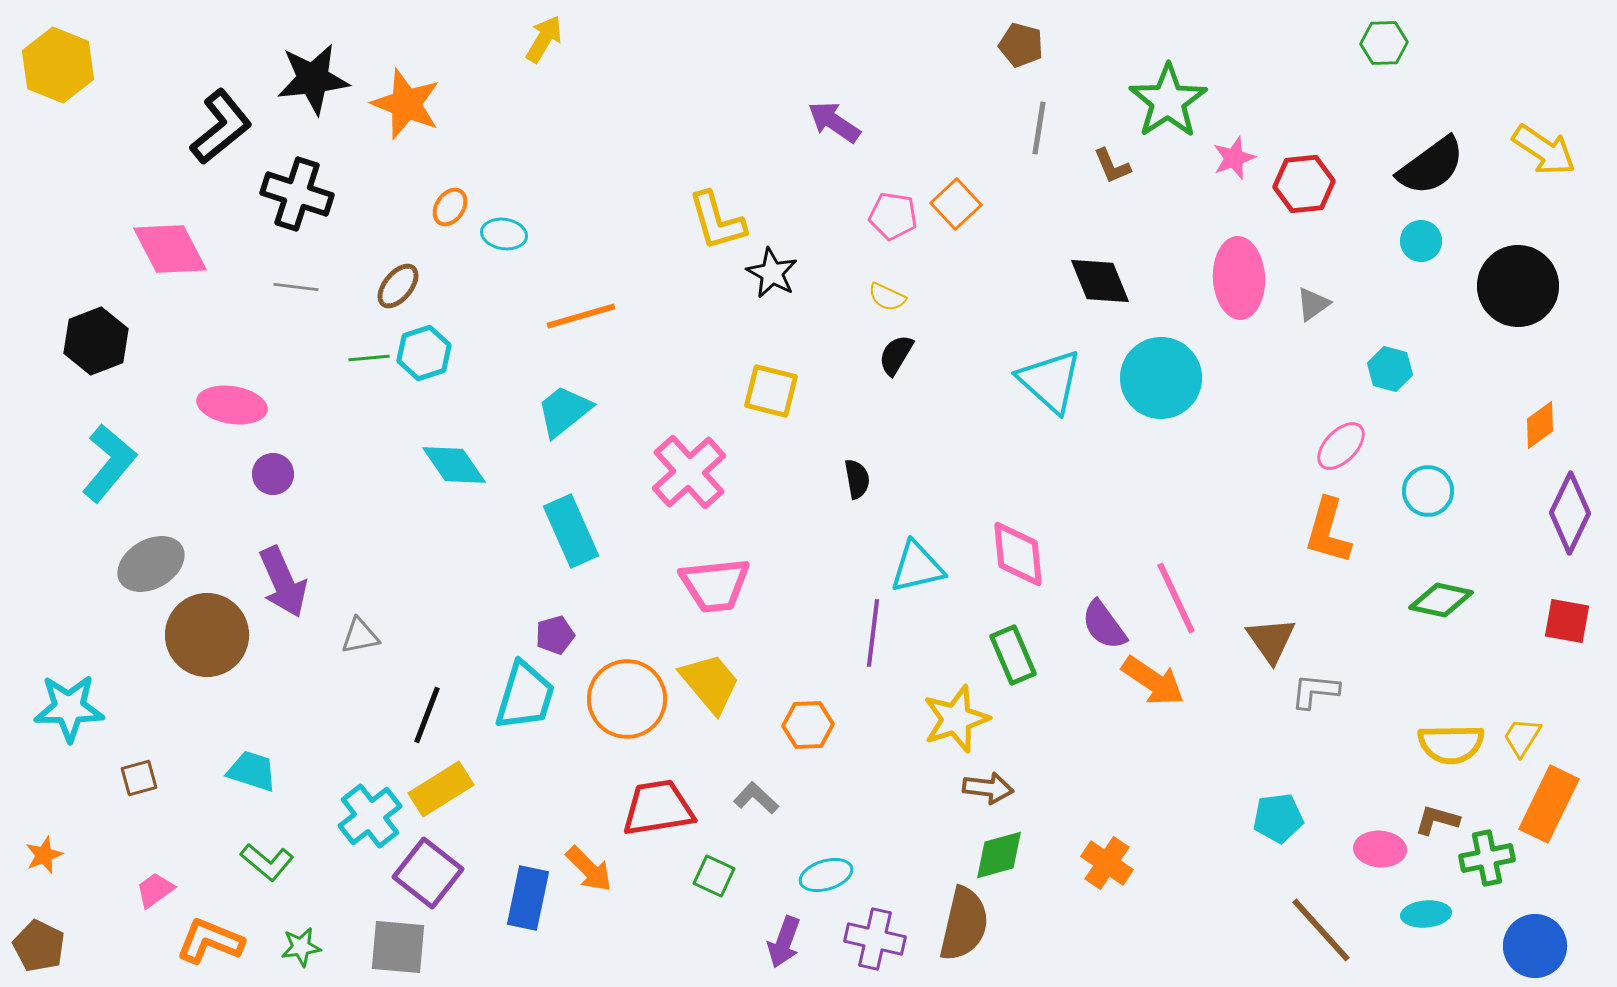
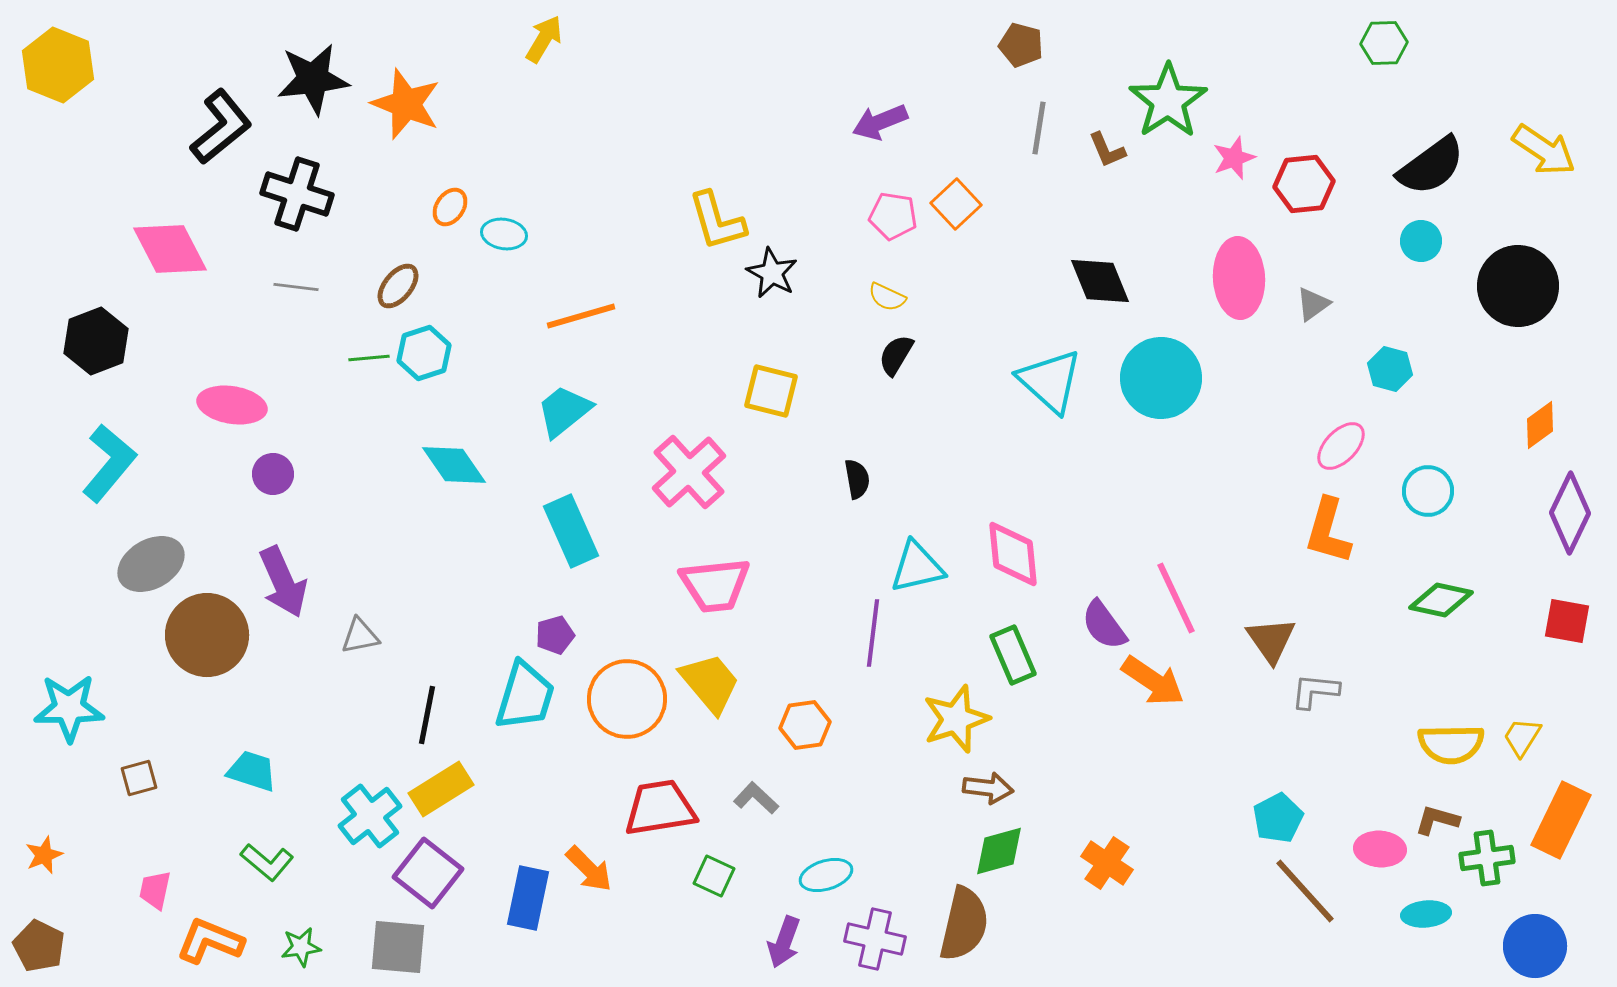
purple arrow at (834, 122): moved 46 px right; rotated 56 degrees counterclockwise
brown L-shape at (1112, 166): moved 5 px left, 16 px up
pink diamond at (1018, 554): moved 5 px left
black line at (427, 715): rotated 10 degrees counterclockwise
orange hexagon at (808, 725): moved 3 px left; rotated 6 degrees counterclockwise
orange rectangle at (1549, 804): moved 12 px right, 16 px down
red trapezoid at (658, 808): moved 2 px right
cyan pentagon at (1278, 818): rotated 21 degrees counterclockwise
green diamond at (999, 855): moved 4 px up
green cross at (1487, 858): rotated 4 degrees clockwise
pink trapezoid at (155, 890): rotated 42 degrees counterclockwise
brown line at (1321, 930): moved 16 px left, 39 px up
